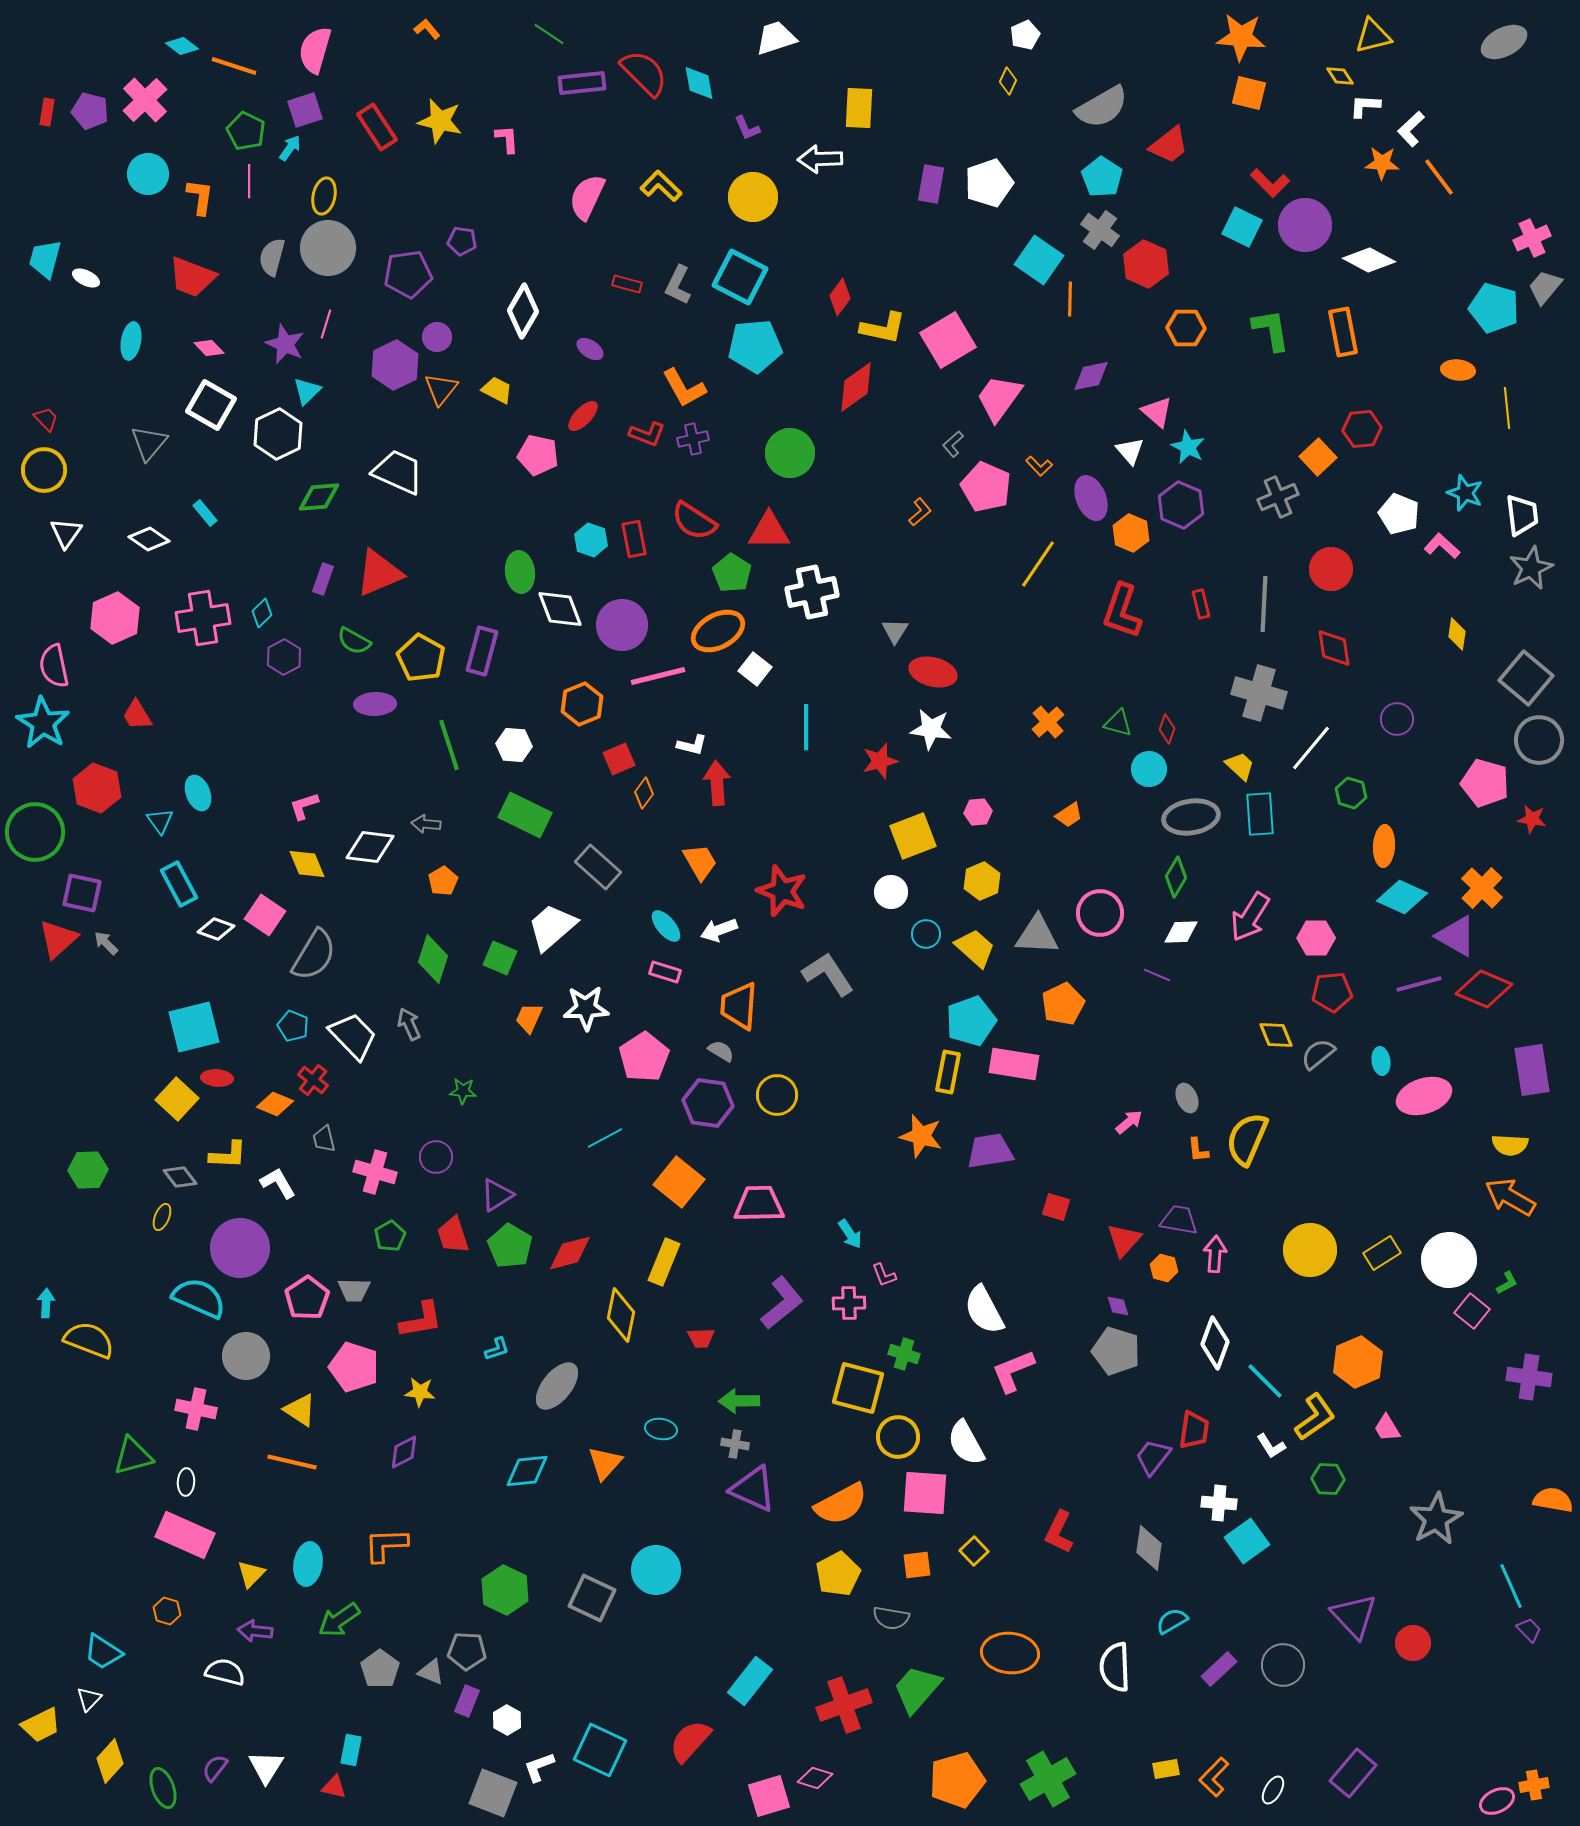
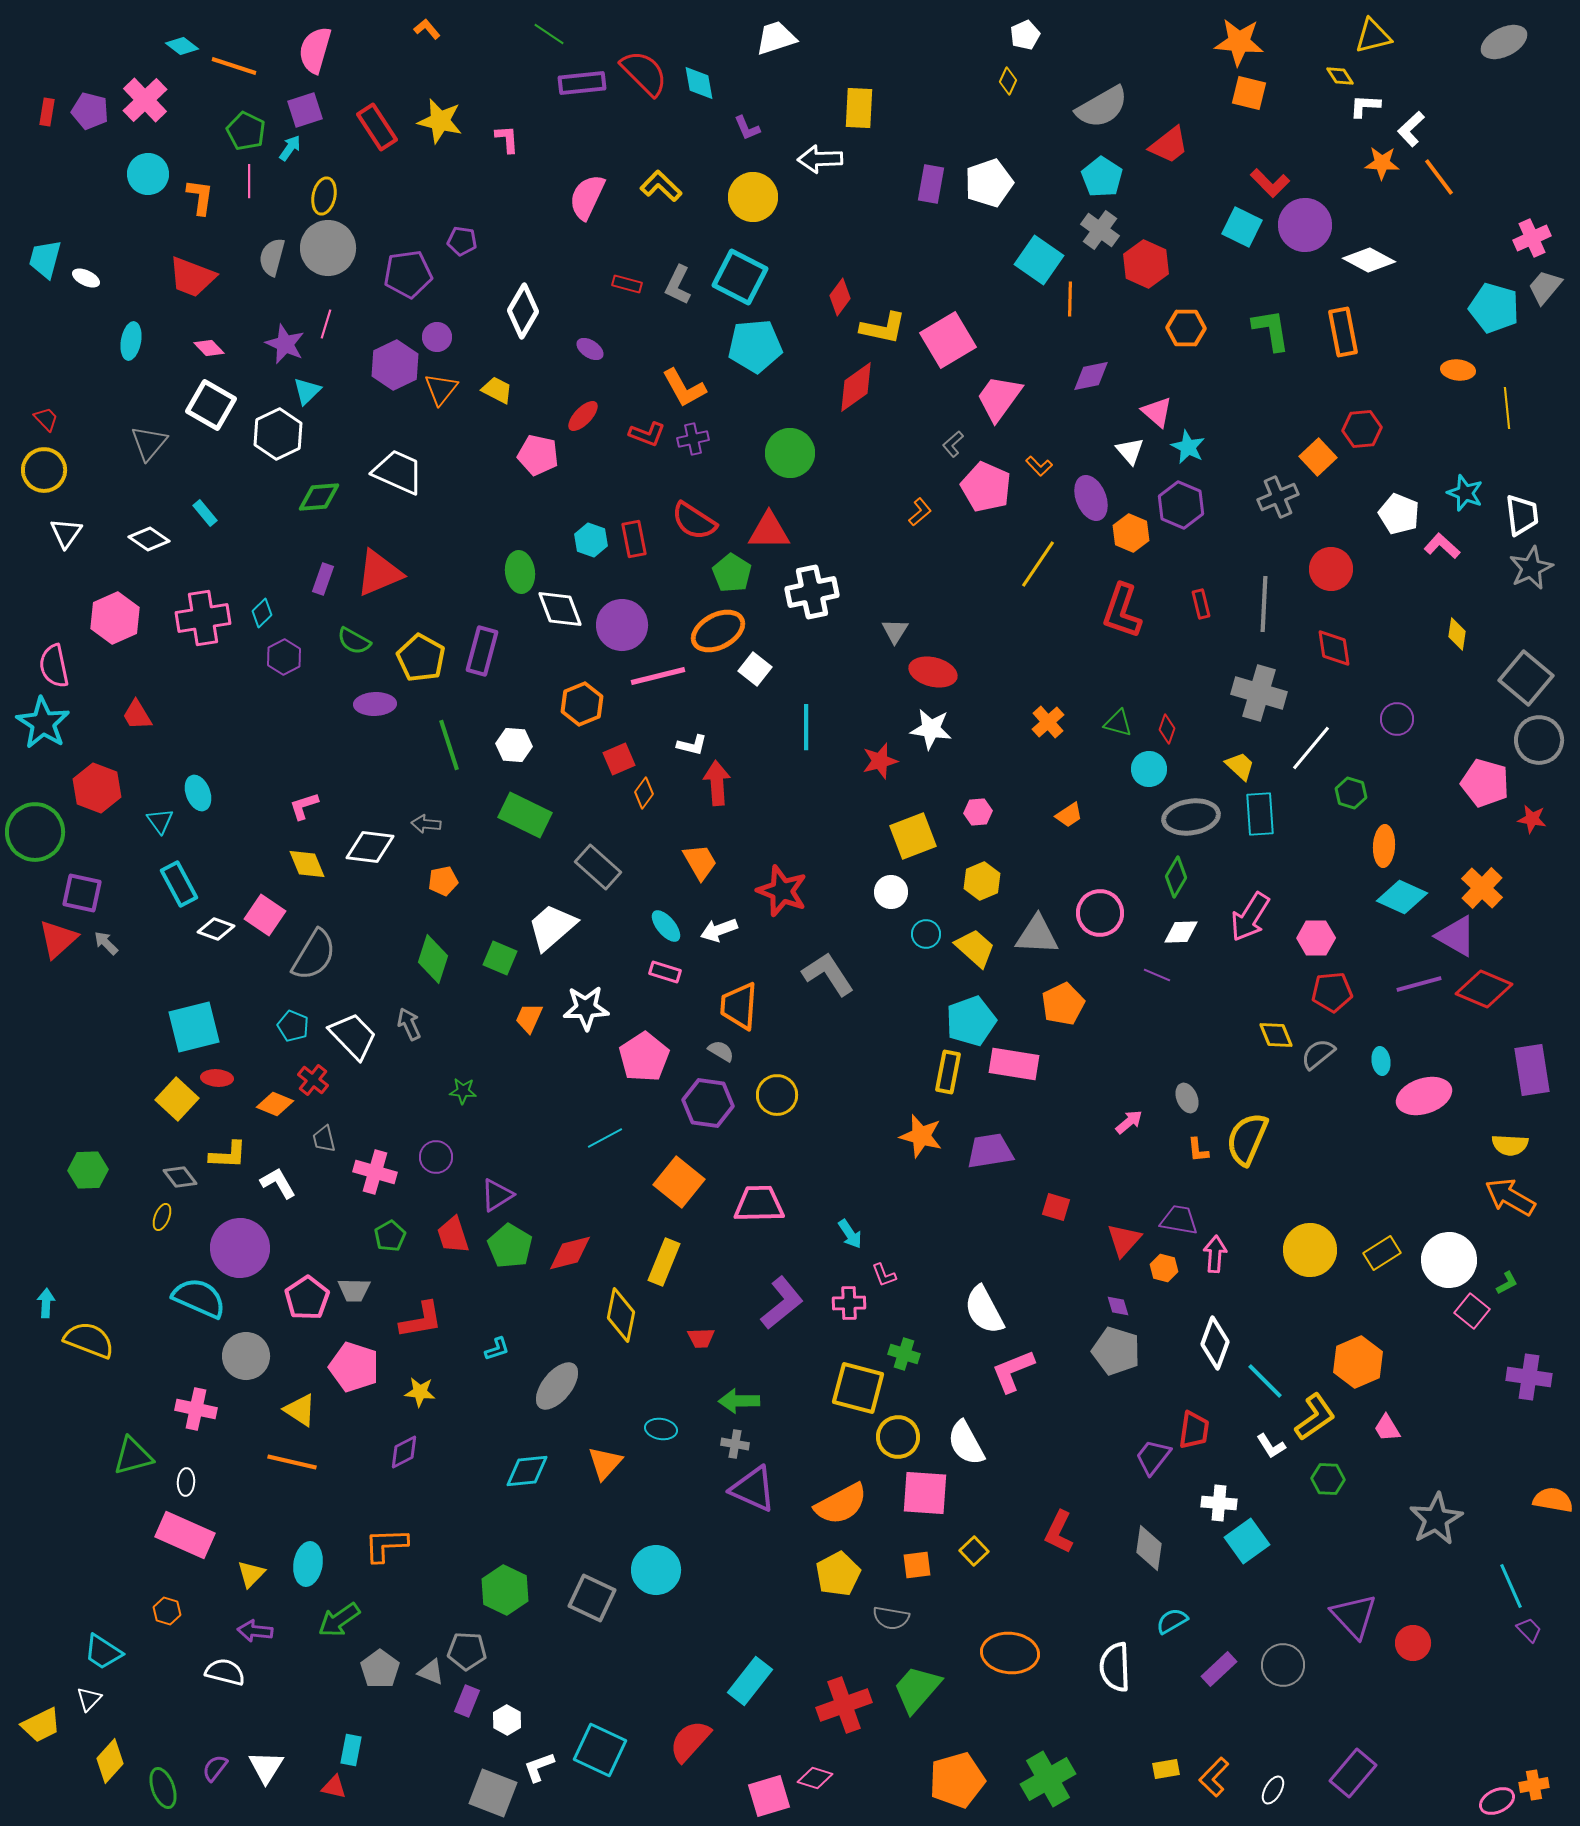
orange star at (1241, 37): moved 2 px left, 5 px down
orange pentagon at (443, 881): rotated 20 degrees clockwise
